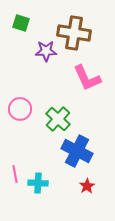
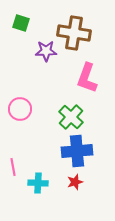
pink L-shape: rotated 44 degrees clockwise
green cross: moved 13 px right, 2 px up
blue cross: rotated 32 degrees counterclockwise
pink line: moved 2 px left, 7 px up
red star: moved 12 px left, 4 px up; rotated 14 degrees clockwise
